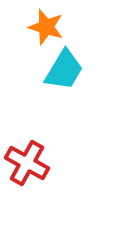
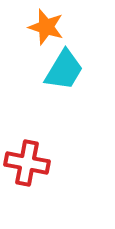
red cross: rotated 18 degrees counterclockwise
